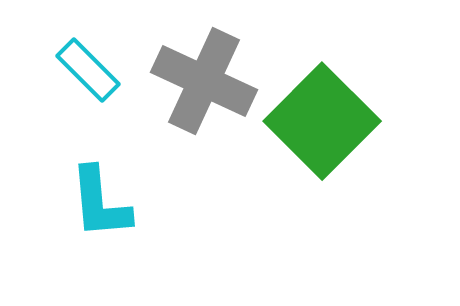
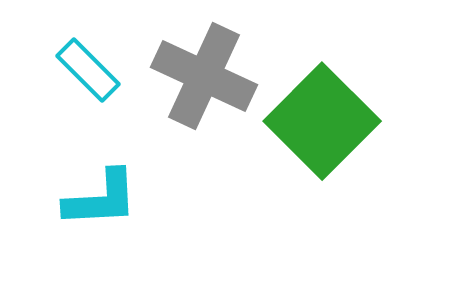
gray cross: moved 5 px up
cyan L-shape: moved 1 px right, 4 px up; rotated 88 degrees counterclockwise
